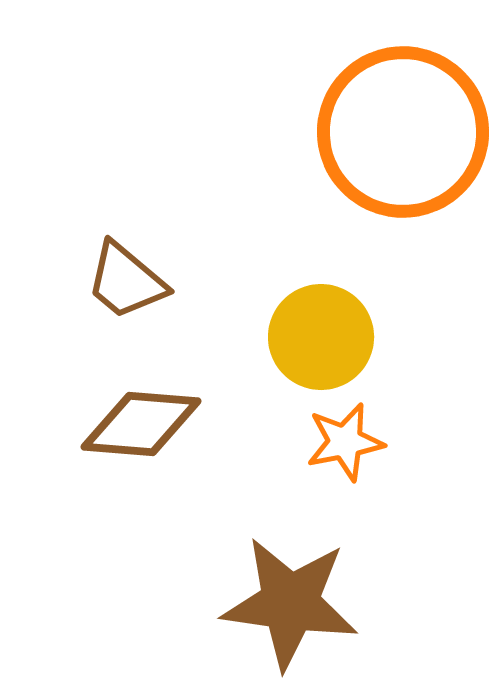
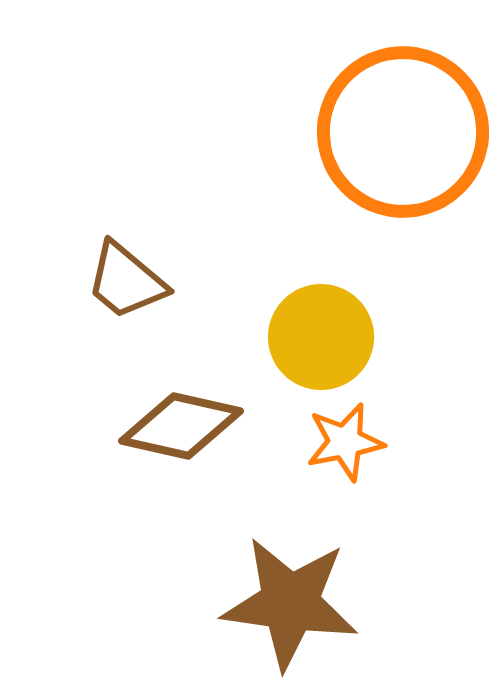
brown diamond: moved 40 px right, 2 px down; rotated 8 degrees clockwise
